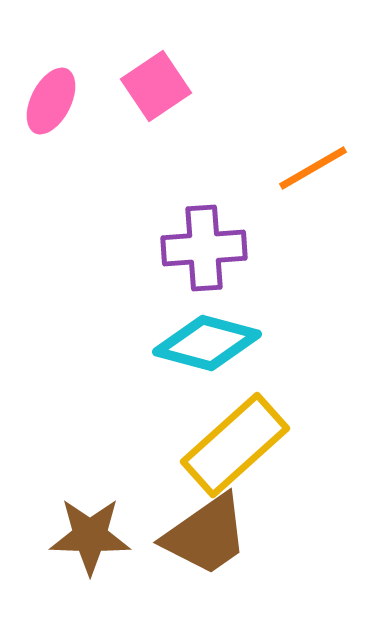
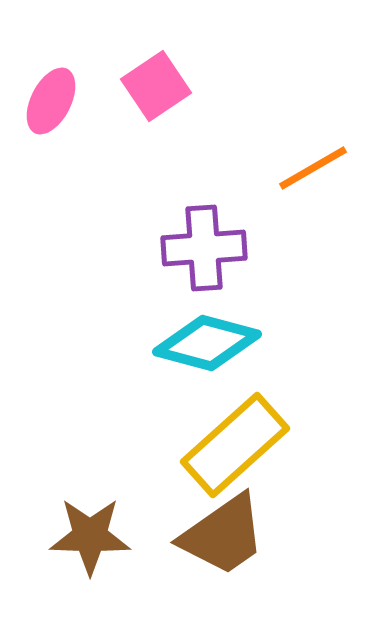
brown trapezoid: moved 17 px right
